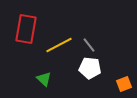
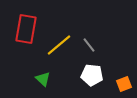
yellow line: rotated 12 degrees counterclockwise
white pentagon: moved 2 px right, 7 px down
green triangle: moved 1 px left
